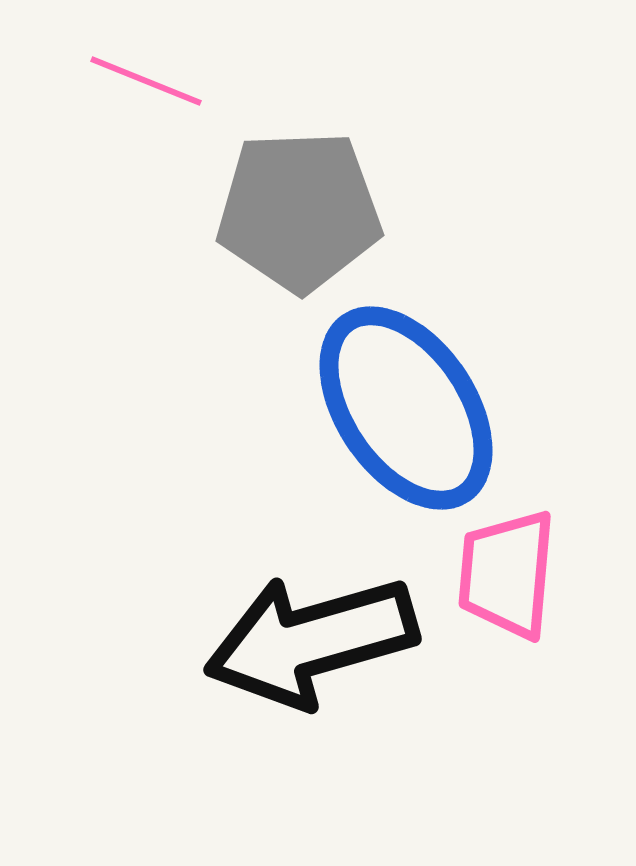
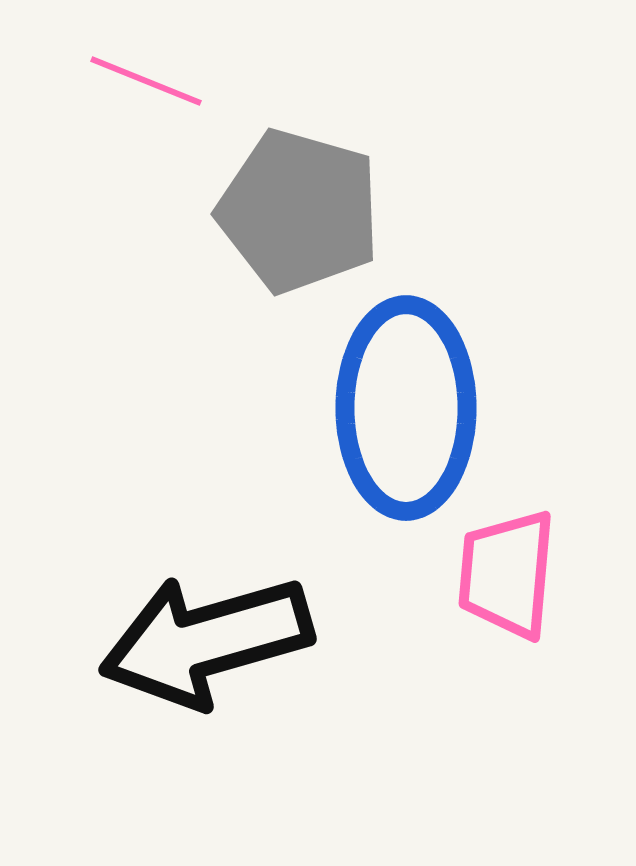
gray pentagon: rotated 18 degrees clockwise
blue ellipse: rotated 34 degrees clockwise
black arrow: moved 105 px left
